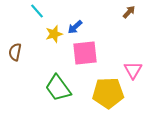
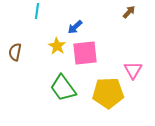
cyan line: rotated 49 degrees clockwise
yellow star: moved 3 px right, 12 px down; rotated 24 degrees counterclockwise
green trapezoid: moved 5 px right
